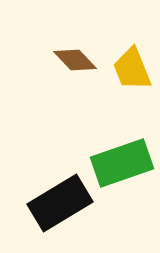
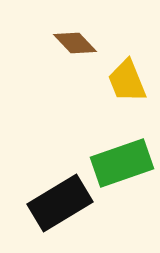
brown diamond: moved 17 px up
yellow trapezoid: moved 5 px left, 12 px down
